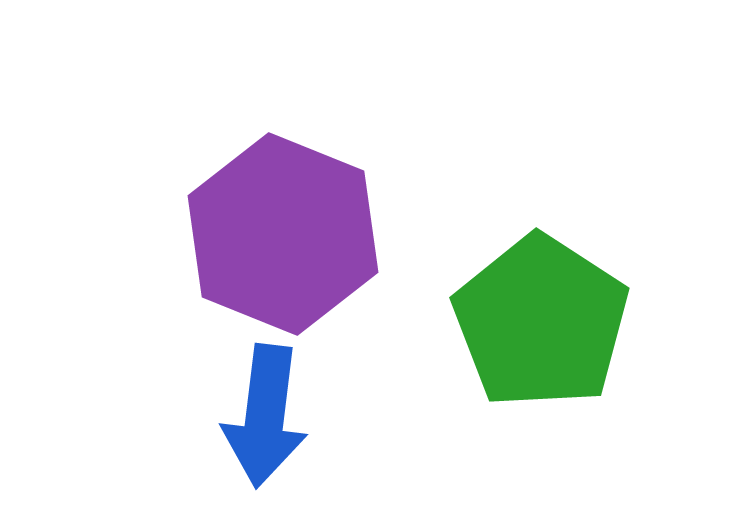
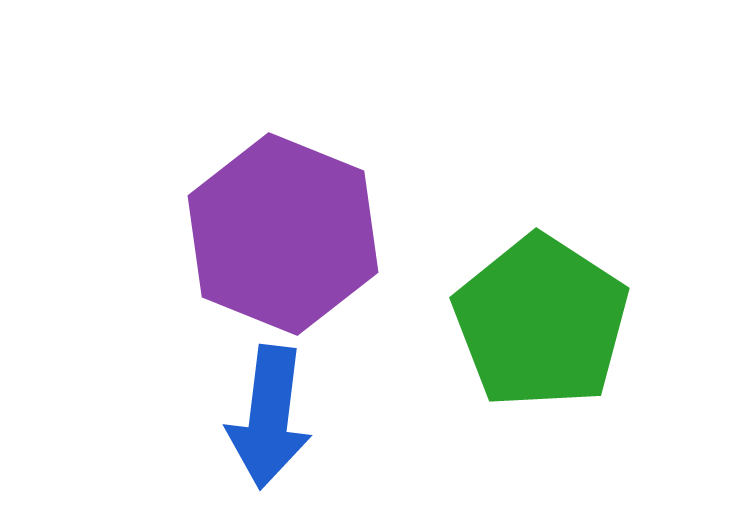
blue arrow: moved 4 px right, 1 px down
